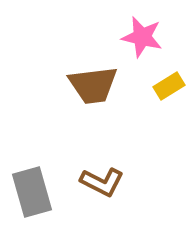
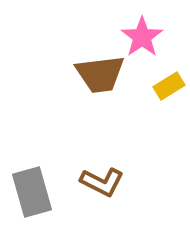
pink star: rotated 24 degrees clockwise
brown trapezoid: moved 7 px right, 11 px up
